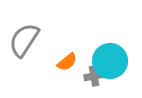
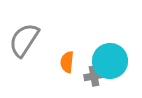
orange semicircle: rotated 135 degrees clockwise
